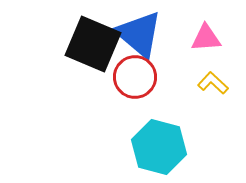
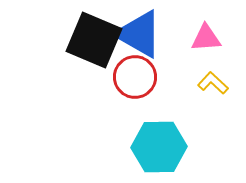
blue triangle: rotated 10 degrees counterclockwise
black square: moved 1 px right, 4 px up
cyan hexagon: rotated 16 degrees counterclockwise
